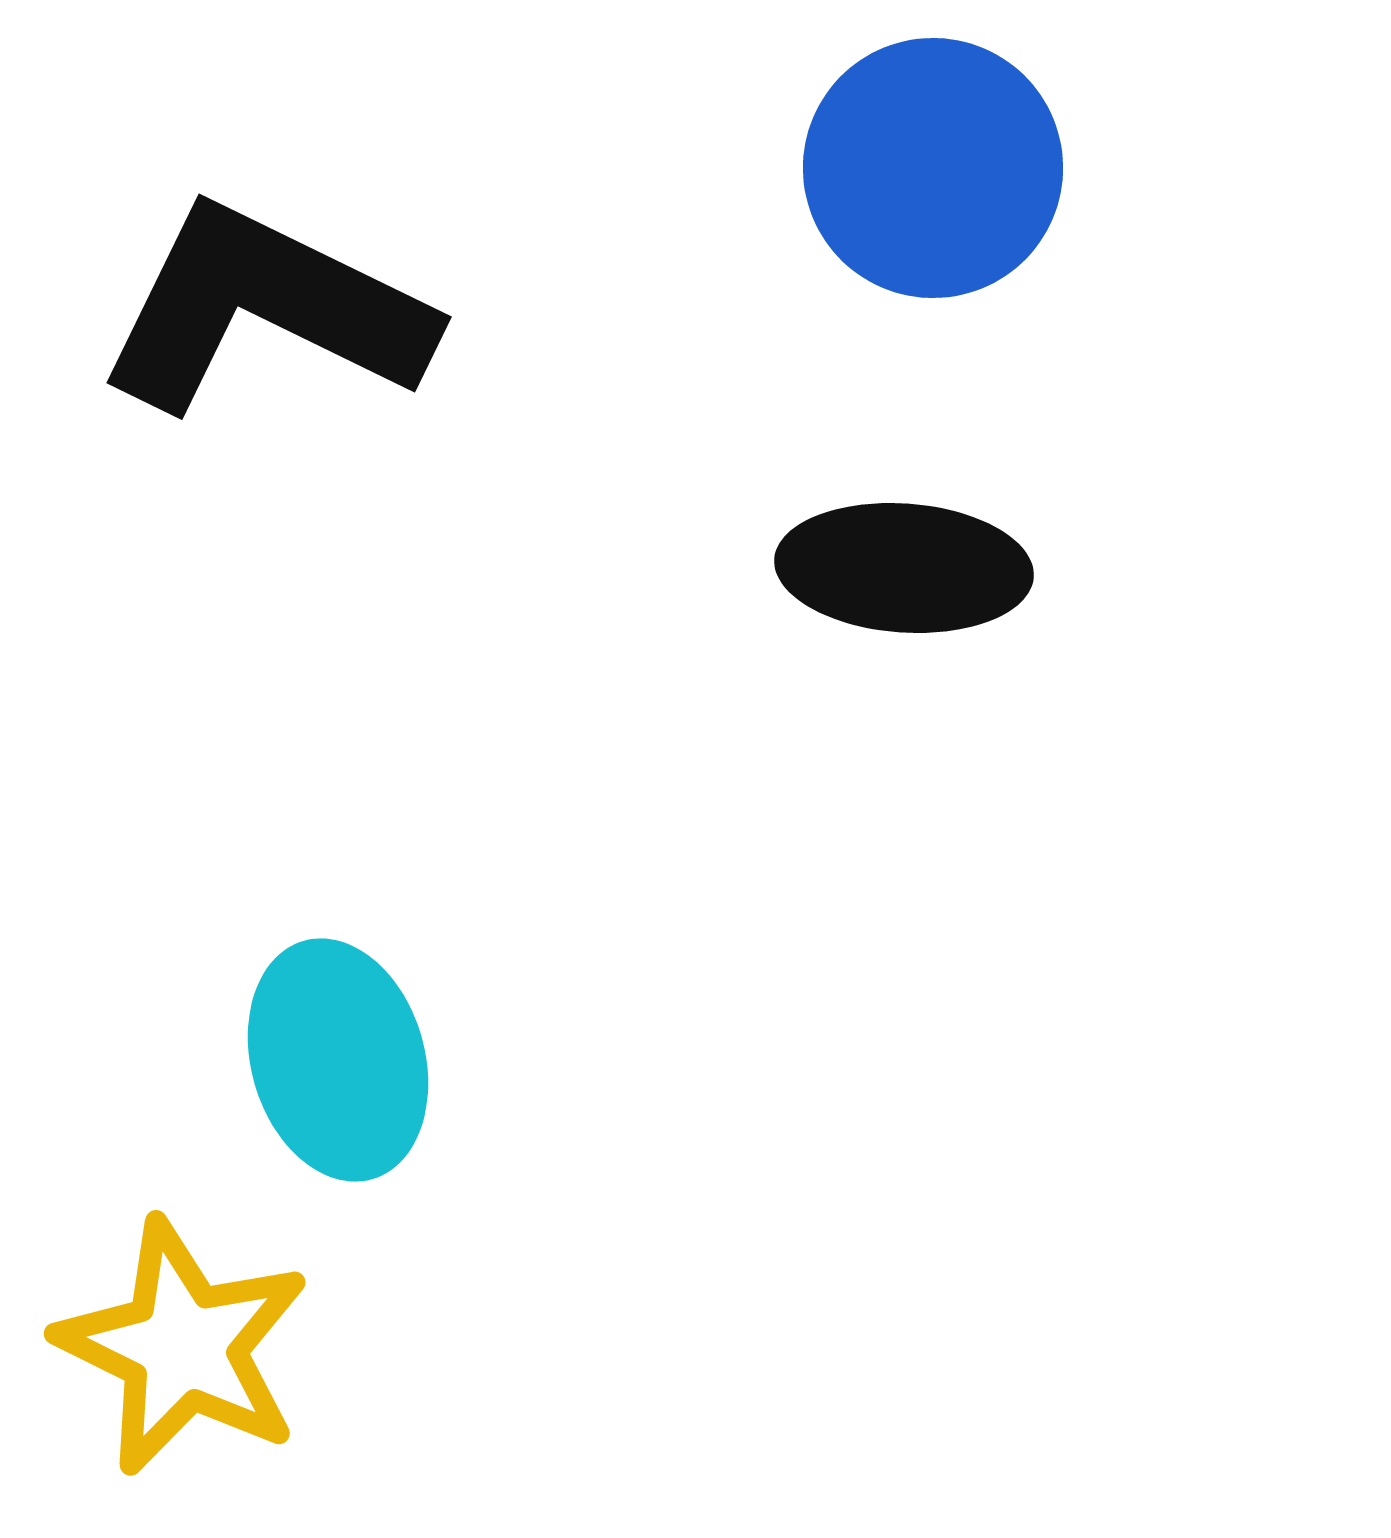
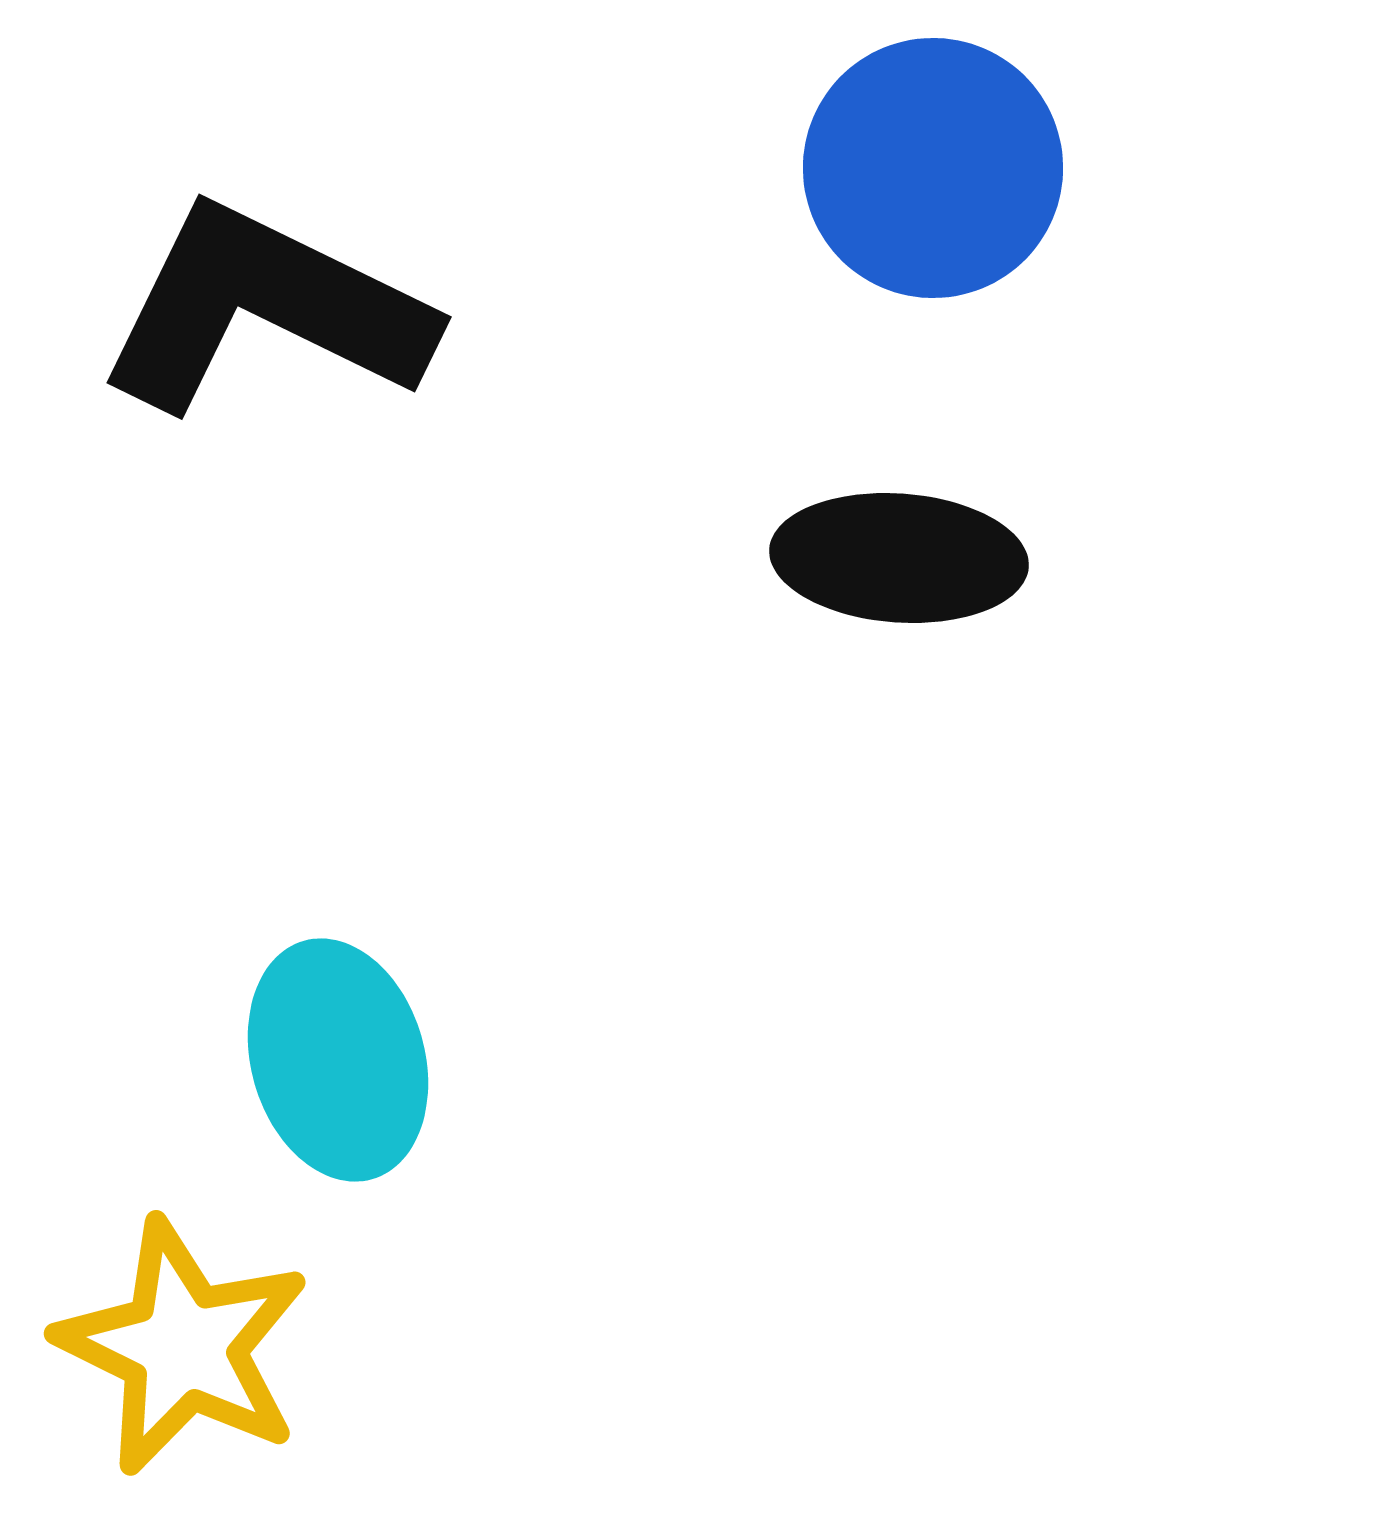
black ellipse: moved 5 px left, 10 px up
